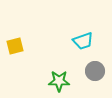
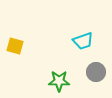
yellow square: rotated 30 degrees clockwise
gray circle: moved 1 px right, 1 px down
